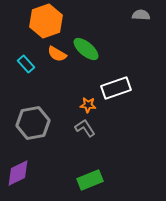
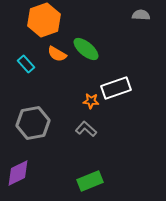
orange hexagon: moved 2 px left, 1 px up
orange star: moved 3 px right, 4 px up
gray L-shape: moved 1 px right, 1 px down; rotated 15 degrees counterclockwise
green rectangle: moved 1 px down
